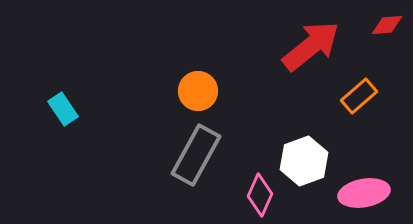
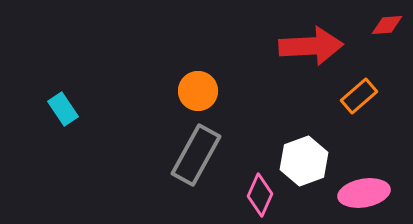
red arrow: rotated 36 degrees clockwise
